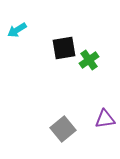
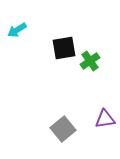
green cross: moved 1 px right, 1 px down
